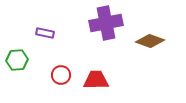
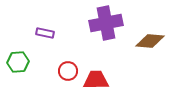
brown diamond: rotated 16 degrees counterclockwise
green hexagon: moved 1 px right, 2 px down
red circle: moved 7 px right, 4 px up
